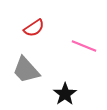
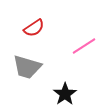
pink line: rotated 55 degrees counterclockwise
gray trapezoid: moved 1 px right, 3 px up; rotated 32 degrees counterclockwise
